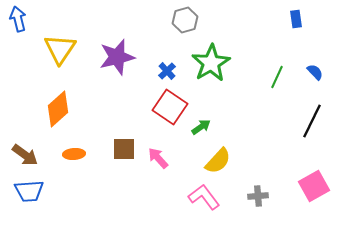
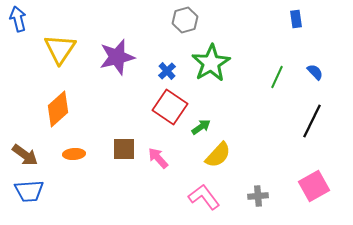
yellow semicircle: moved 6 px up
